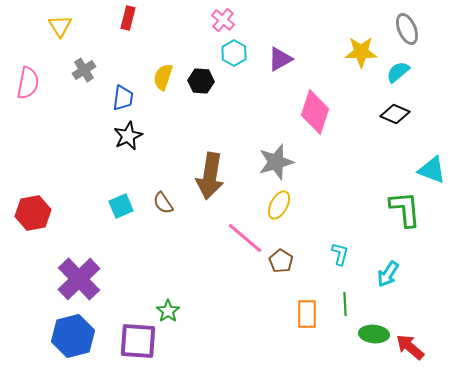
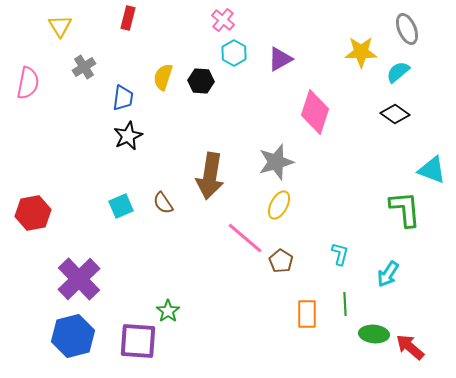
gray cross: moved 3 px up
black diamond: rotated 12 degrees clockwise
